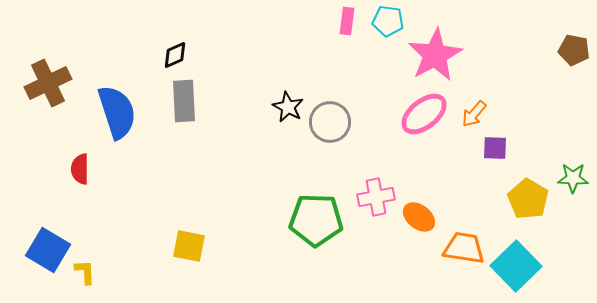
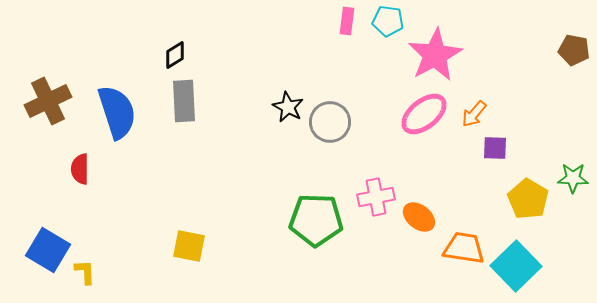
black diamond: rotated 8 degrees counterclockwise
brown cross: moved 18 px down
